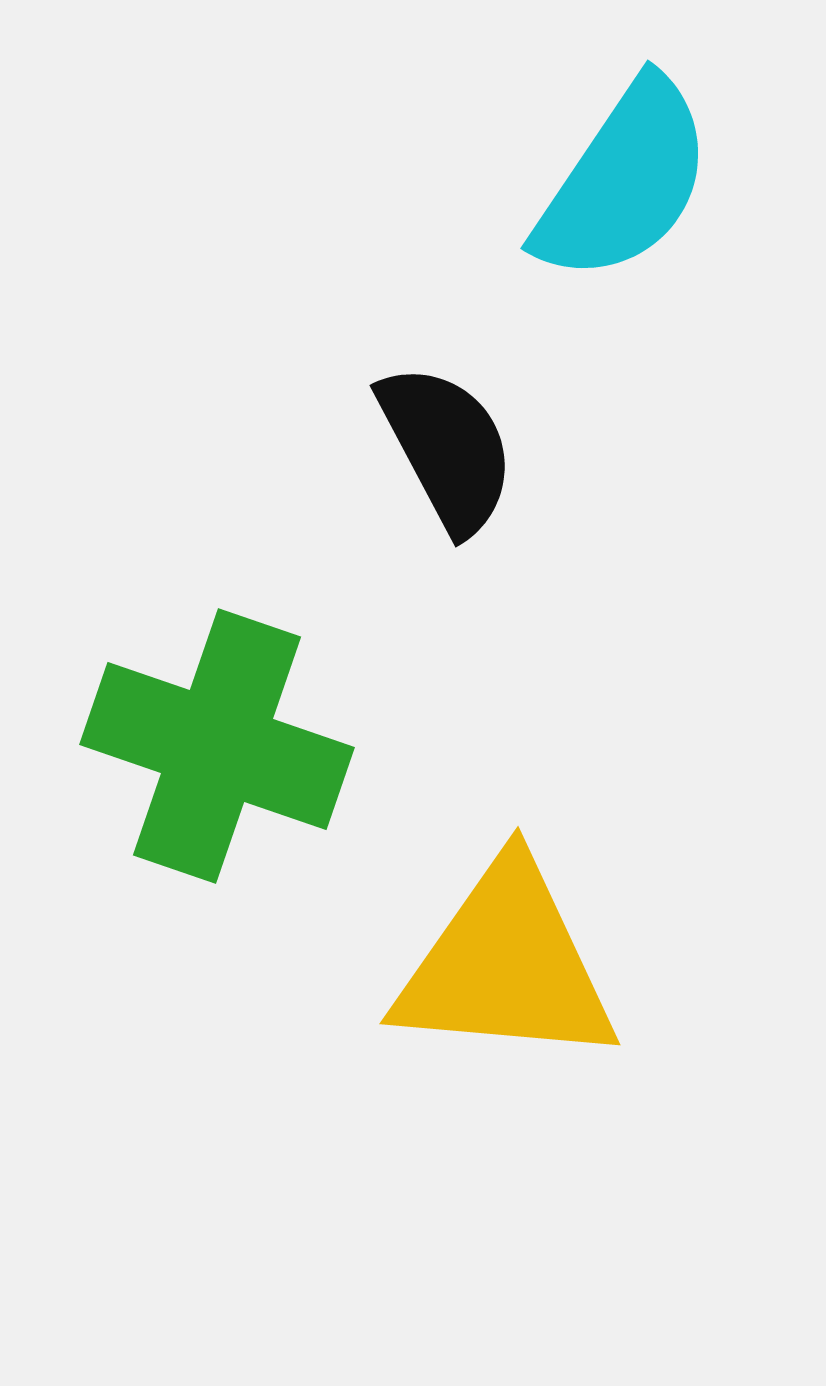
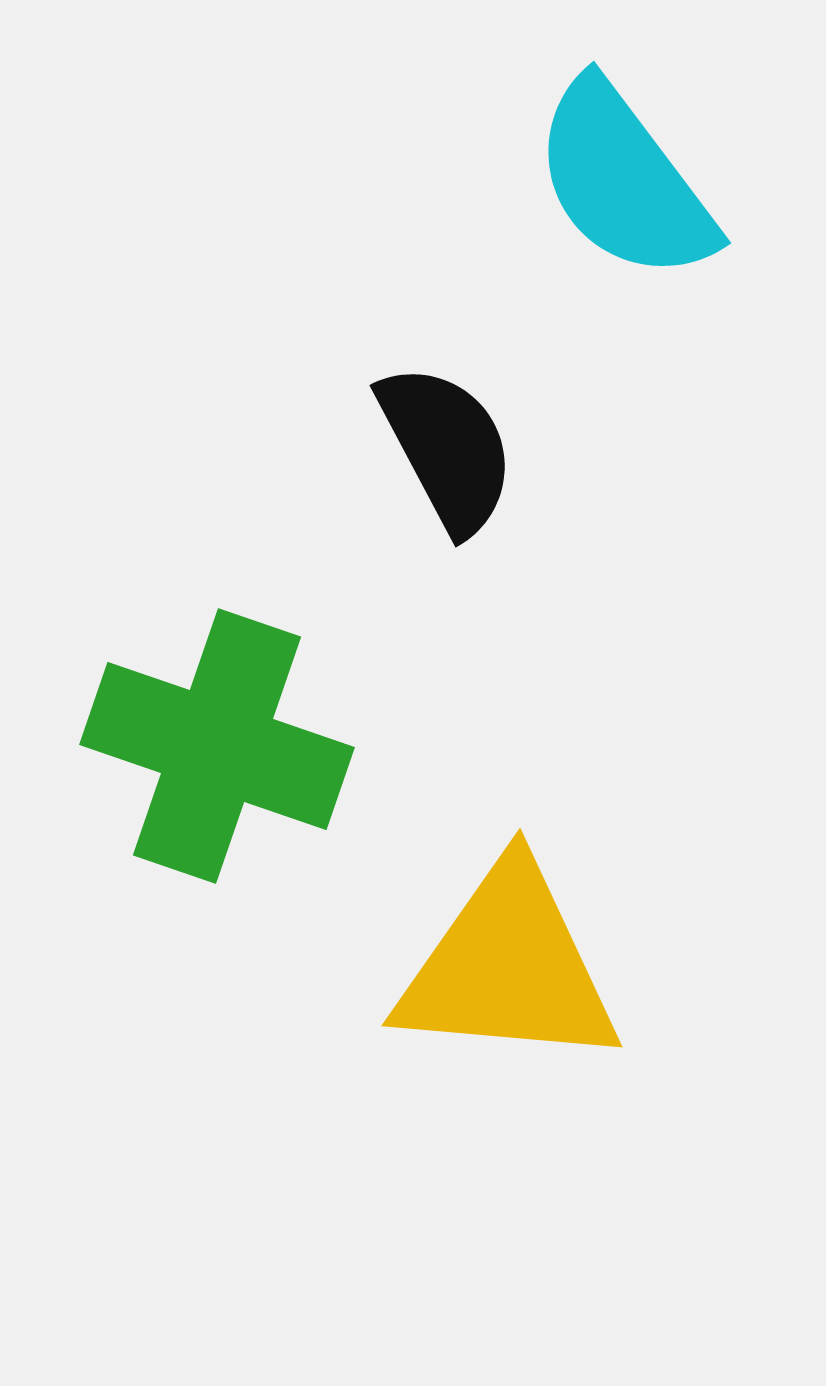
cyan semicircle: rotated 109 degrees clockwise
yellow triangle: moved 2 px right, 2 px down
